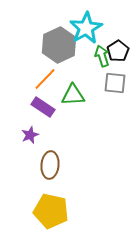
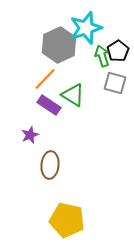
cyan star: rotated 12 degrees clockwise
gray square: rotated 10 degrees clockwise
green triangle: rotated 35 degrees clockwise
purple rectangle: moved 6 px right, 2 px up
yellow pentagon: moved 16 px right, 9 px down
